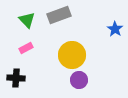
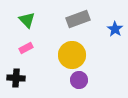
gray rectangle: moved 19 px right, 4 px down
